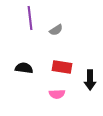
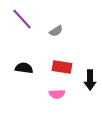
purple line: moved 8 px left, 1 px down; rotated 35 degrees counterclockwise
gray semicircle: moved 1 px down
